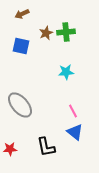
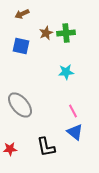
green cross: moved 1 px down
